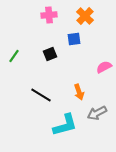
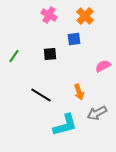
pink cross: rotated 35 degrees clockwise
black square: rotated 16 degrees clockwise
pink semicircle: moved 1 px left, 1 px up
